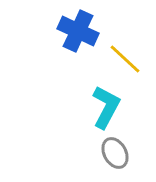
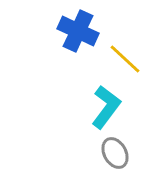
cyan L-shape: rotated 9 degrees clockwise
